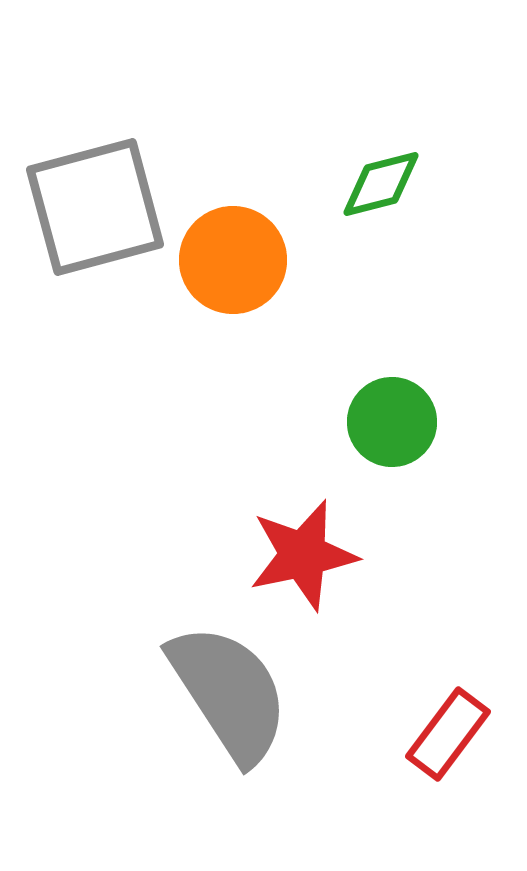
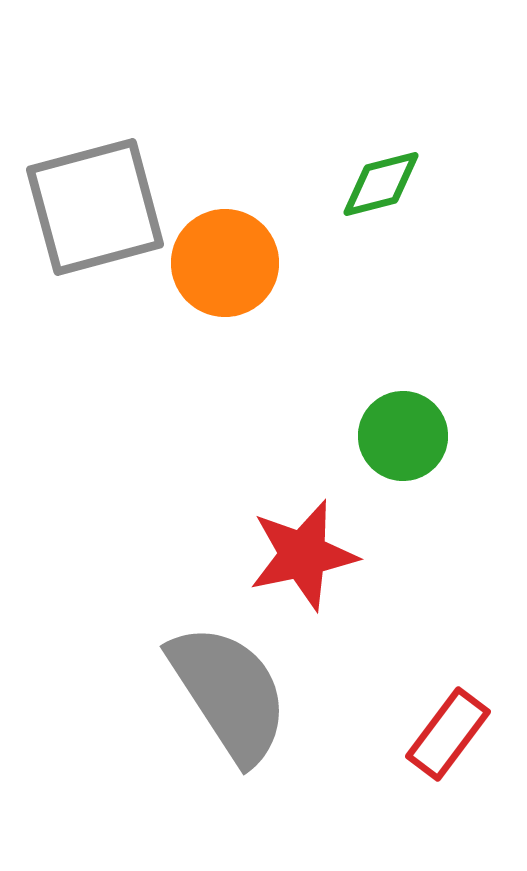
orange circle: moved 8 px left, 3 px down
green circle: moved 11 px right, 14 px down
